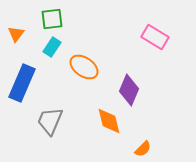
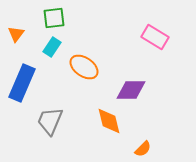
green square: moved 2 px right, 1 px up
purple diamond: moved 2 px right; rotated 68 degrees clockwise
